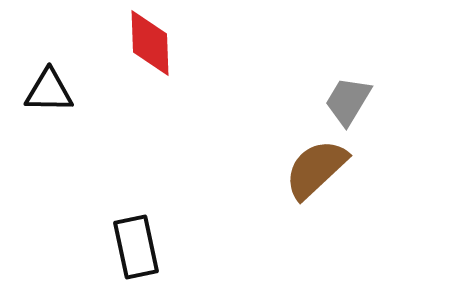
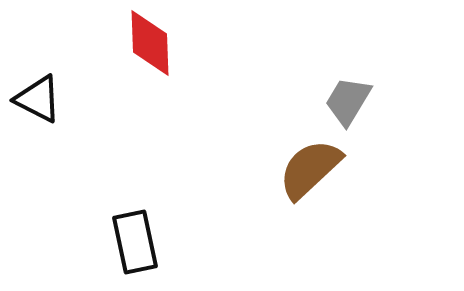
black triangle: moved 11 px left, 8 px down; rotated 26 degrees clockwise
brown semicircle: moved 6 px left
black rectangle: moved 1 px left, 5 px up
